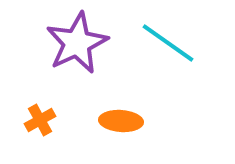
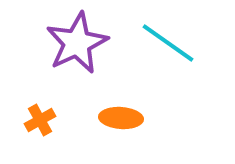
orange ellipse: moved 3 px up
